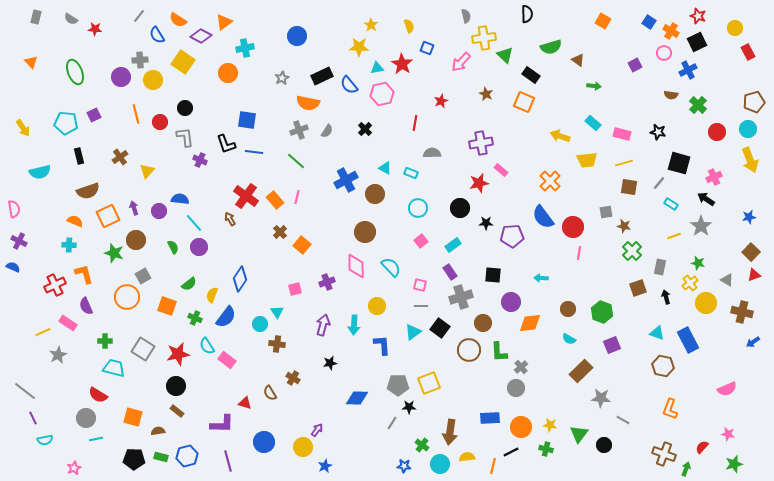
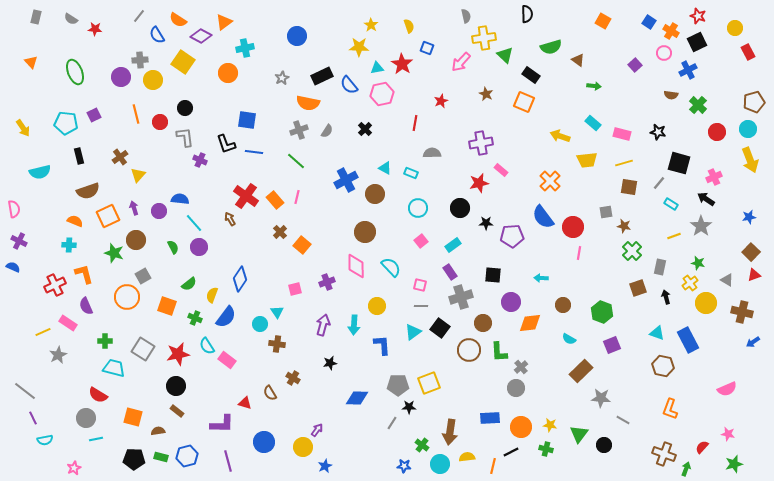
purple square at (635, 65): rotated 16 degrees counterclockwise
yellow triangle at (147, 171): moved 9 px left, 4 px down
brown circle at (568, 309): moved 5 px left, 4 px up
